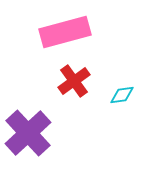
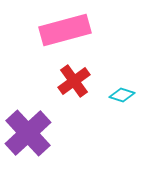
pink rectangle: moved 2 px up
cyan diamond: rotated 25 degrees clockwise
